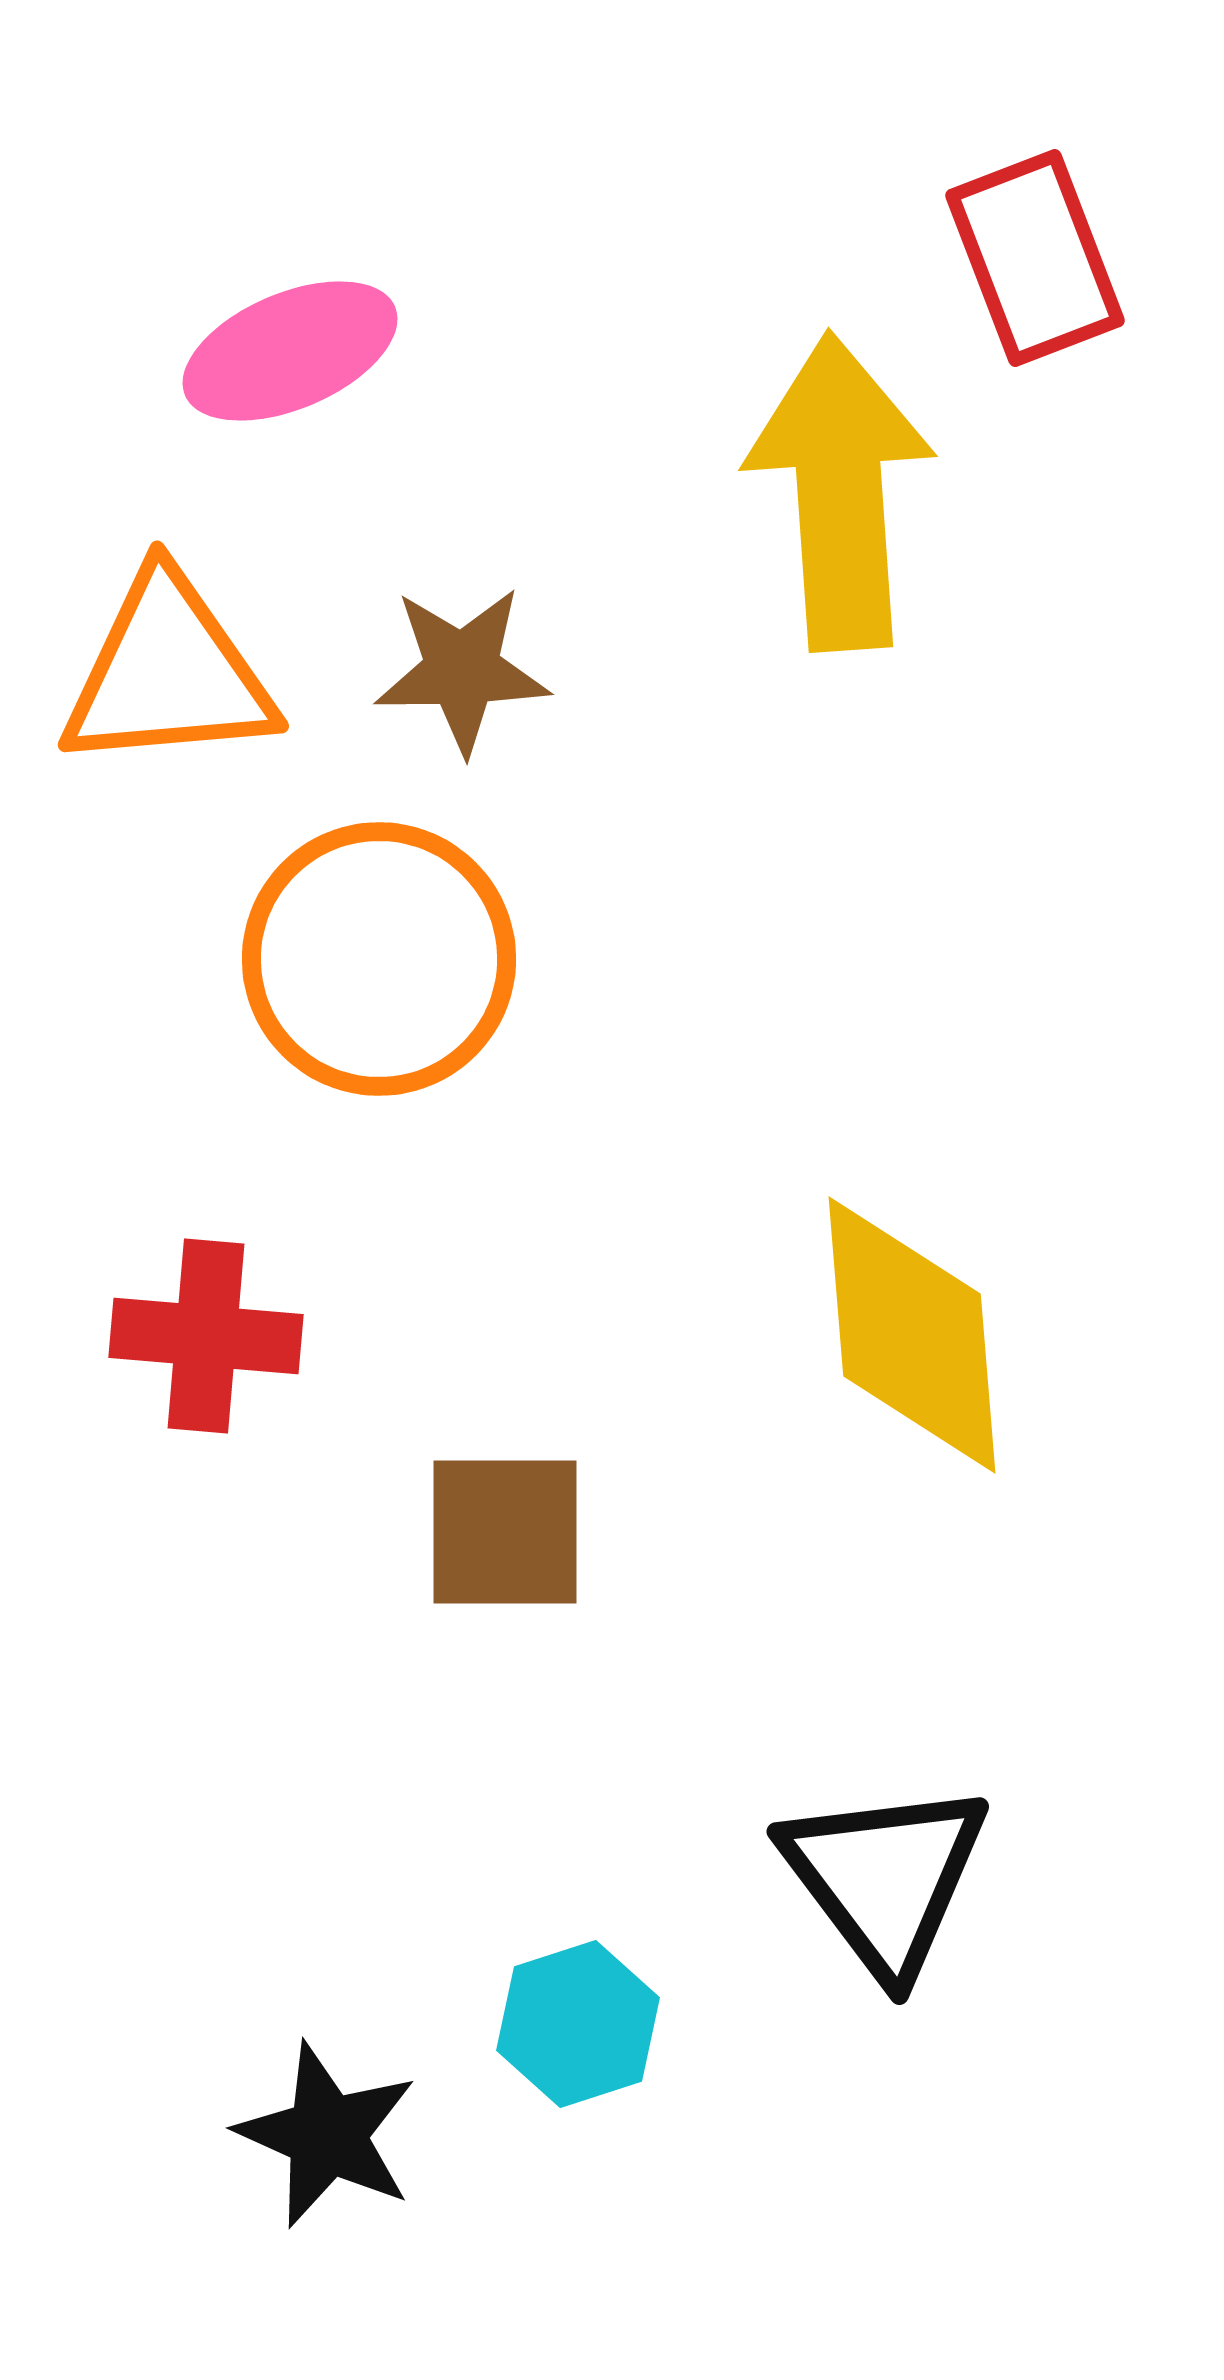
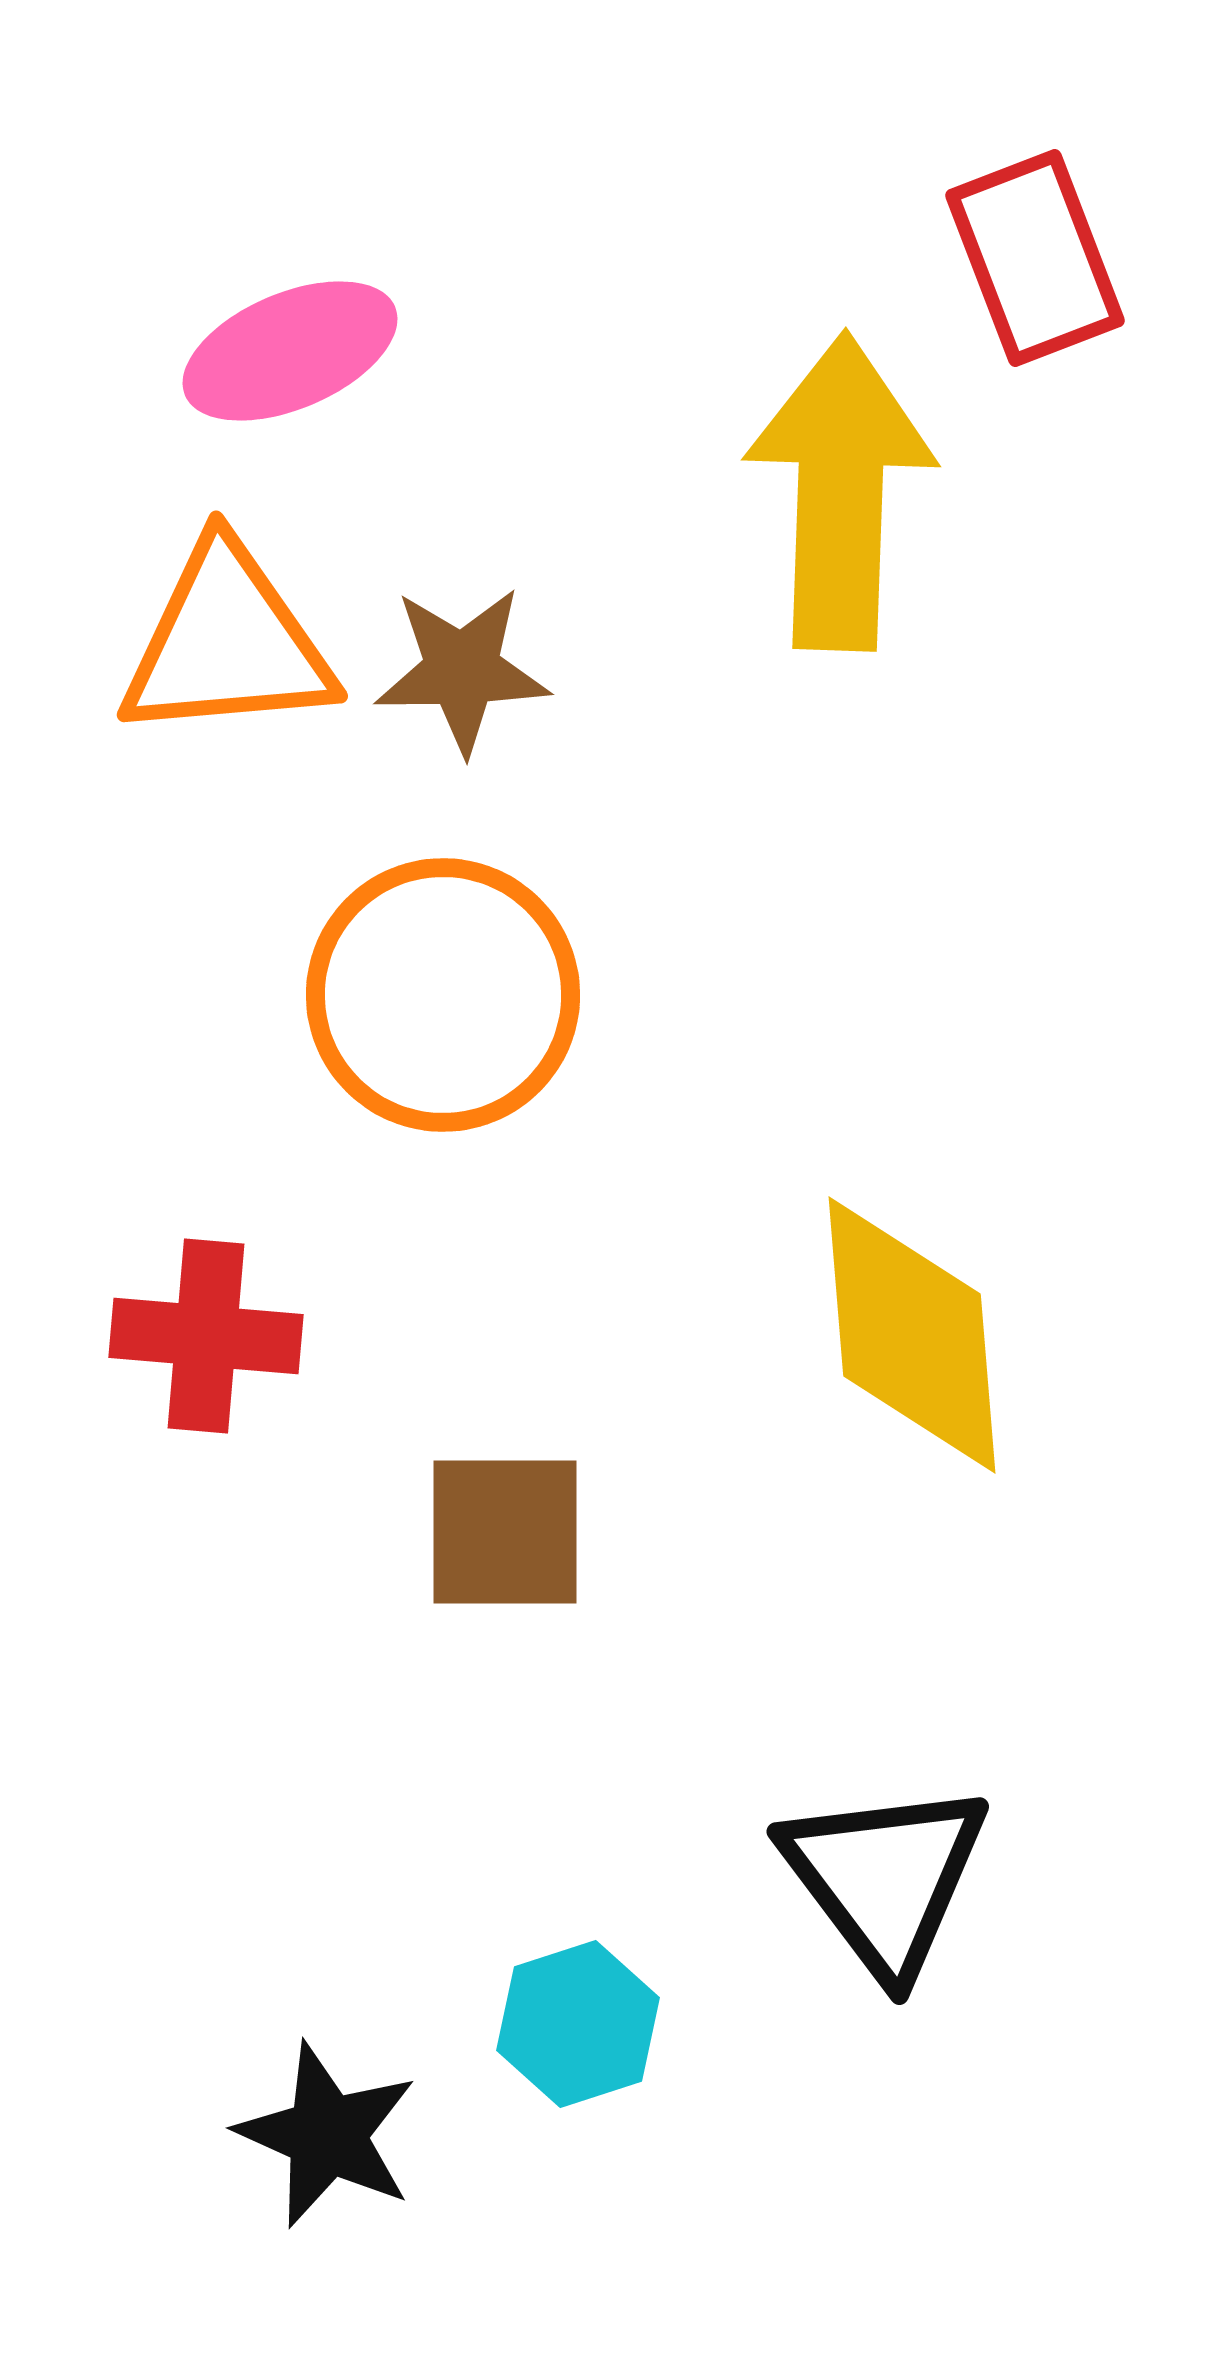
yellow arrow: rotated 6 degrees clockwise
orange triangle: moved 59 px right, 30 px up
orange circle: moved 64 px right, 36 px down
